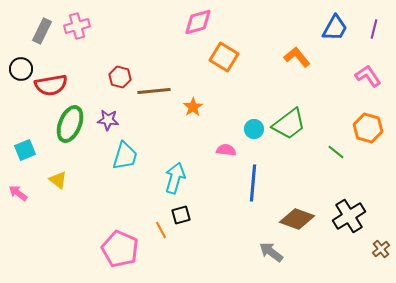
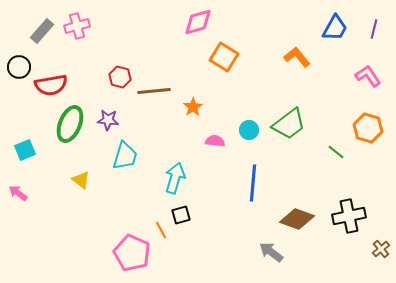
gray rectangle: rotated 15 degrees clockwise
black circle: moved 2 px left, 2 px up
cyan circle: moved 5 px left, 1 px down
pink semicircle: moved 11 px left, 9 px up
yellow triangle: moved 23 px right
black cross: rotated 20 degrees clockwise
pink pentagon: moved 12 px right, 4 px down
